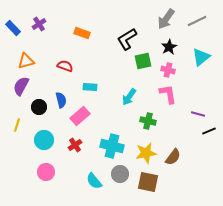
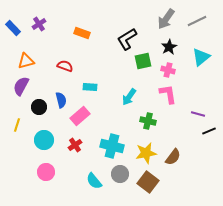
brown square: rotated 25 degrees clockwise
